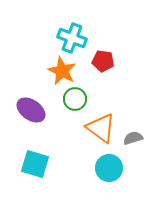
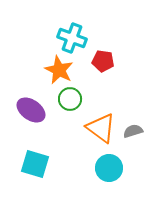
orange star: moved 3 px left, 1 px up
green circle: moved 5 px left
gray semicircle: moved 7 px up
